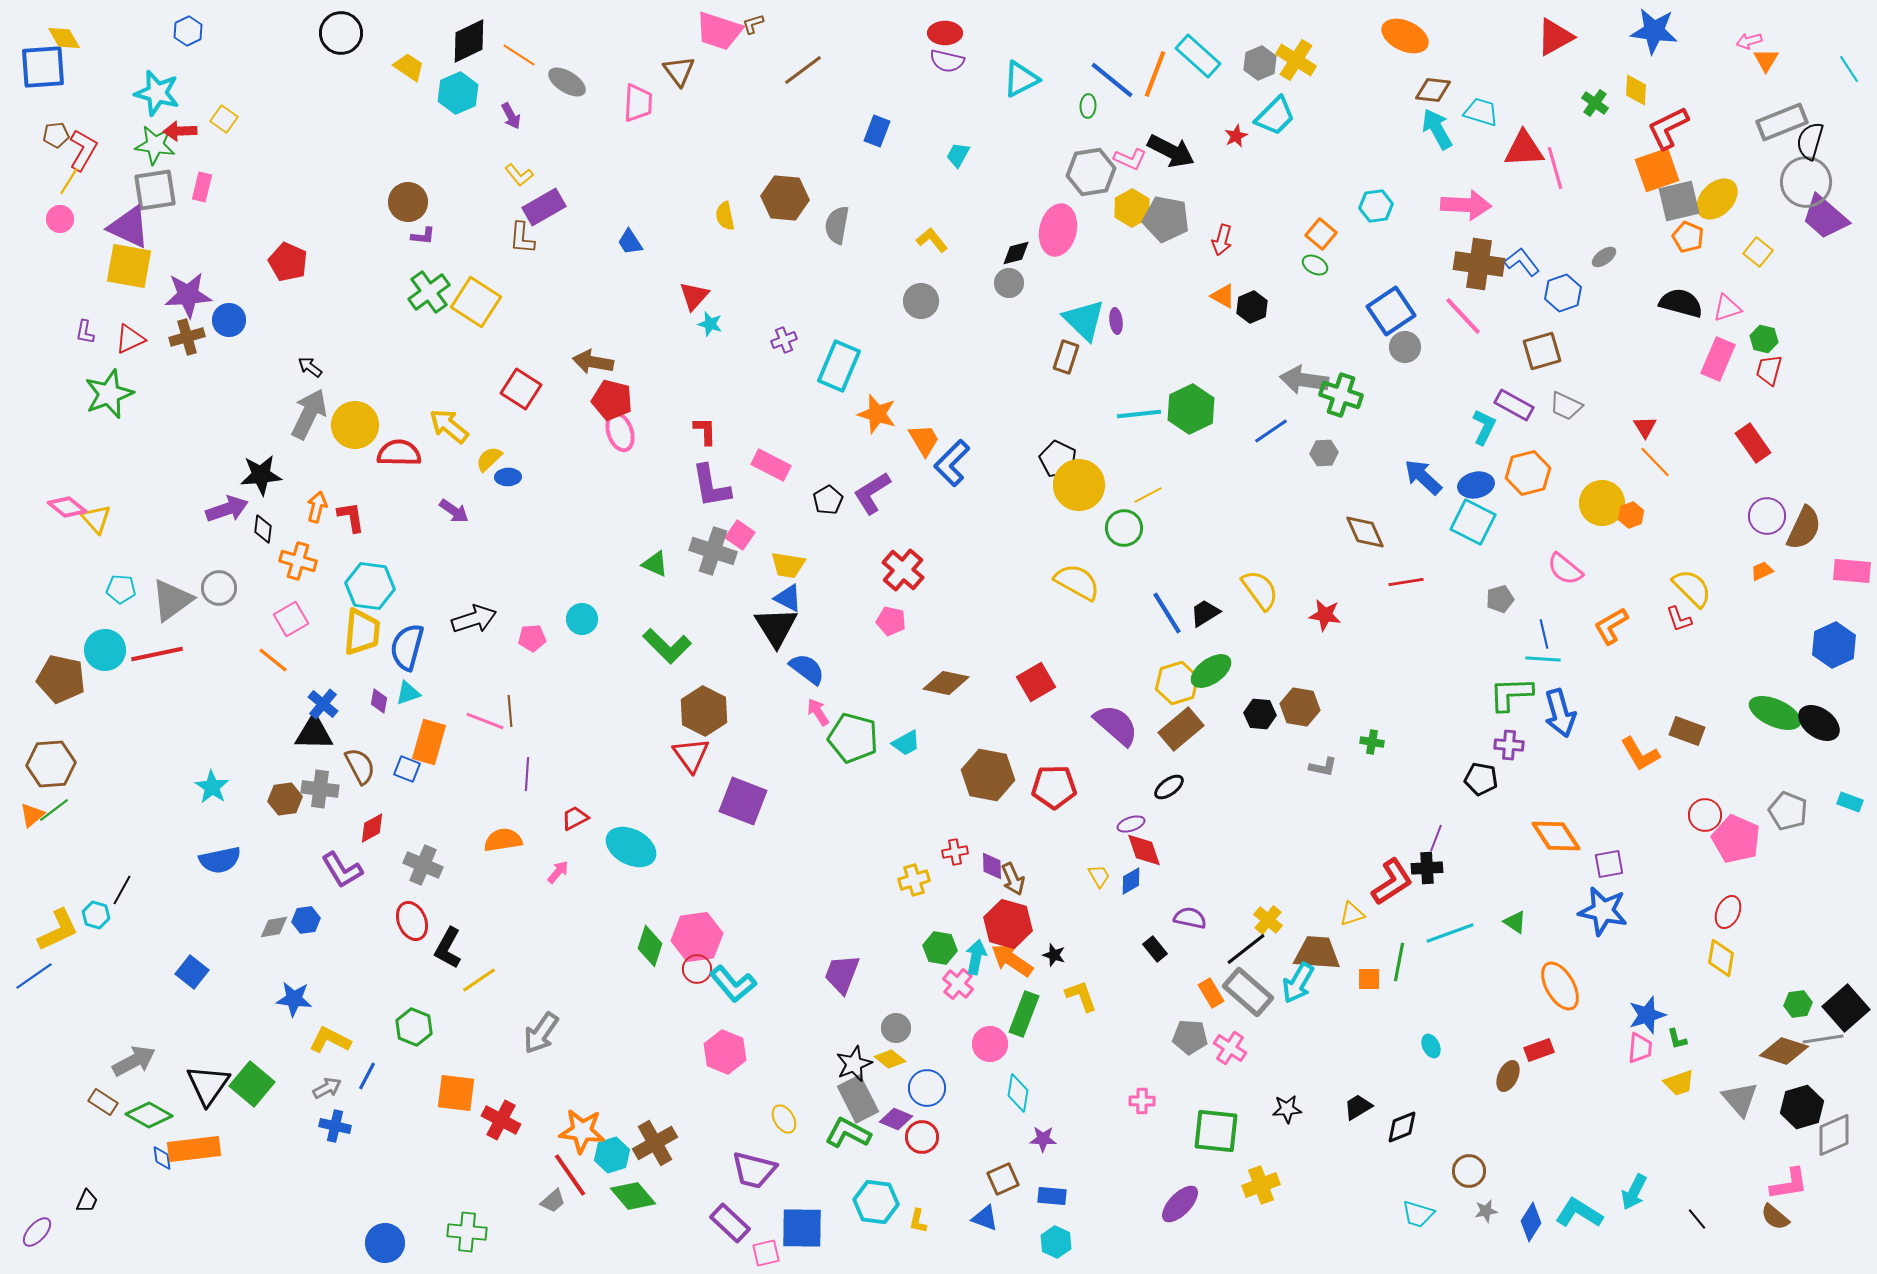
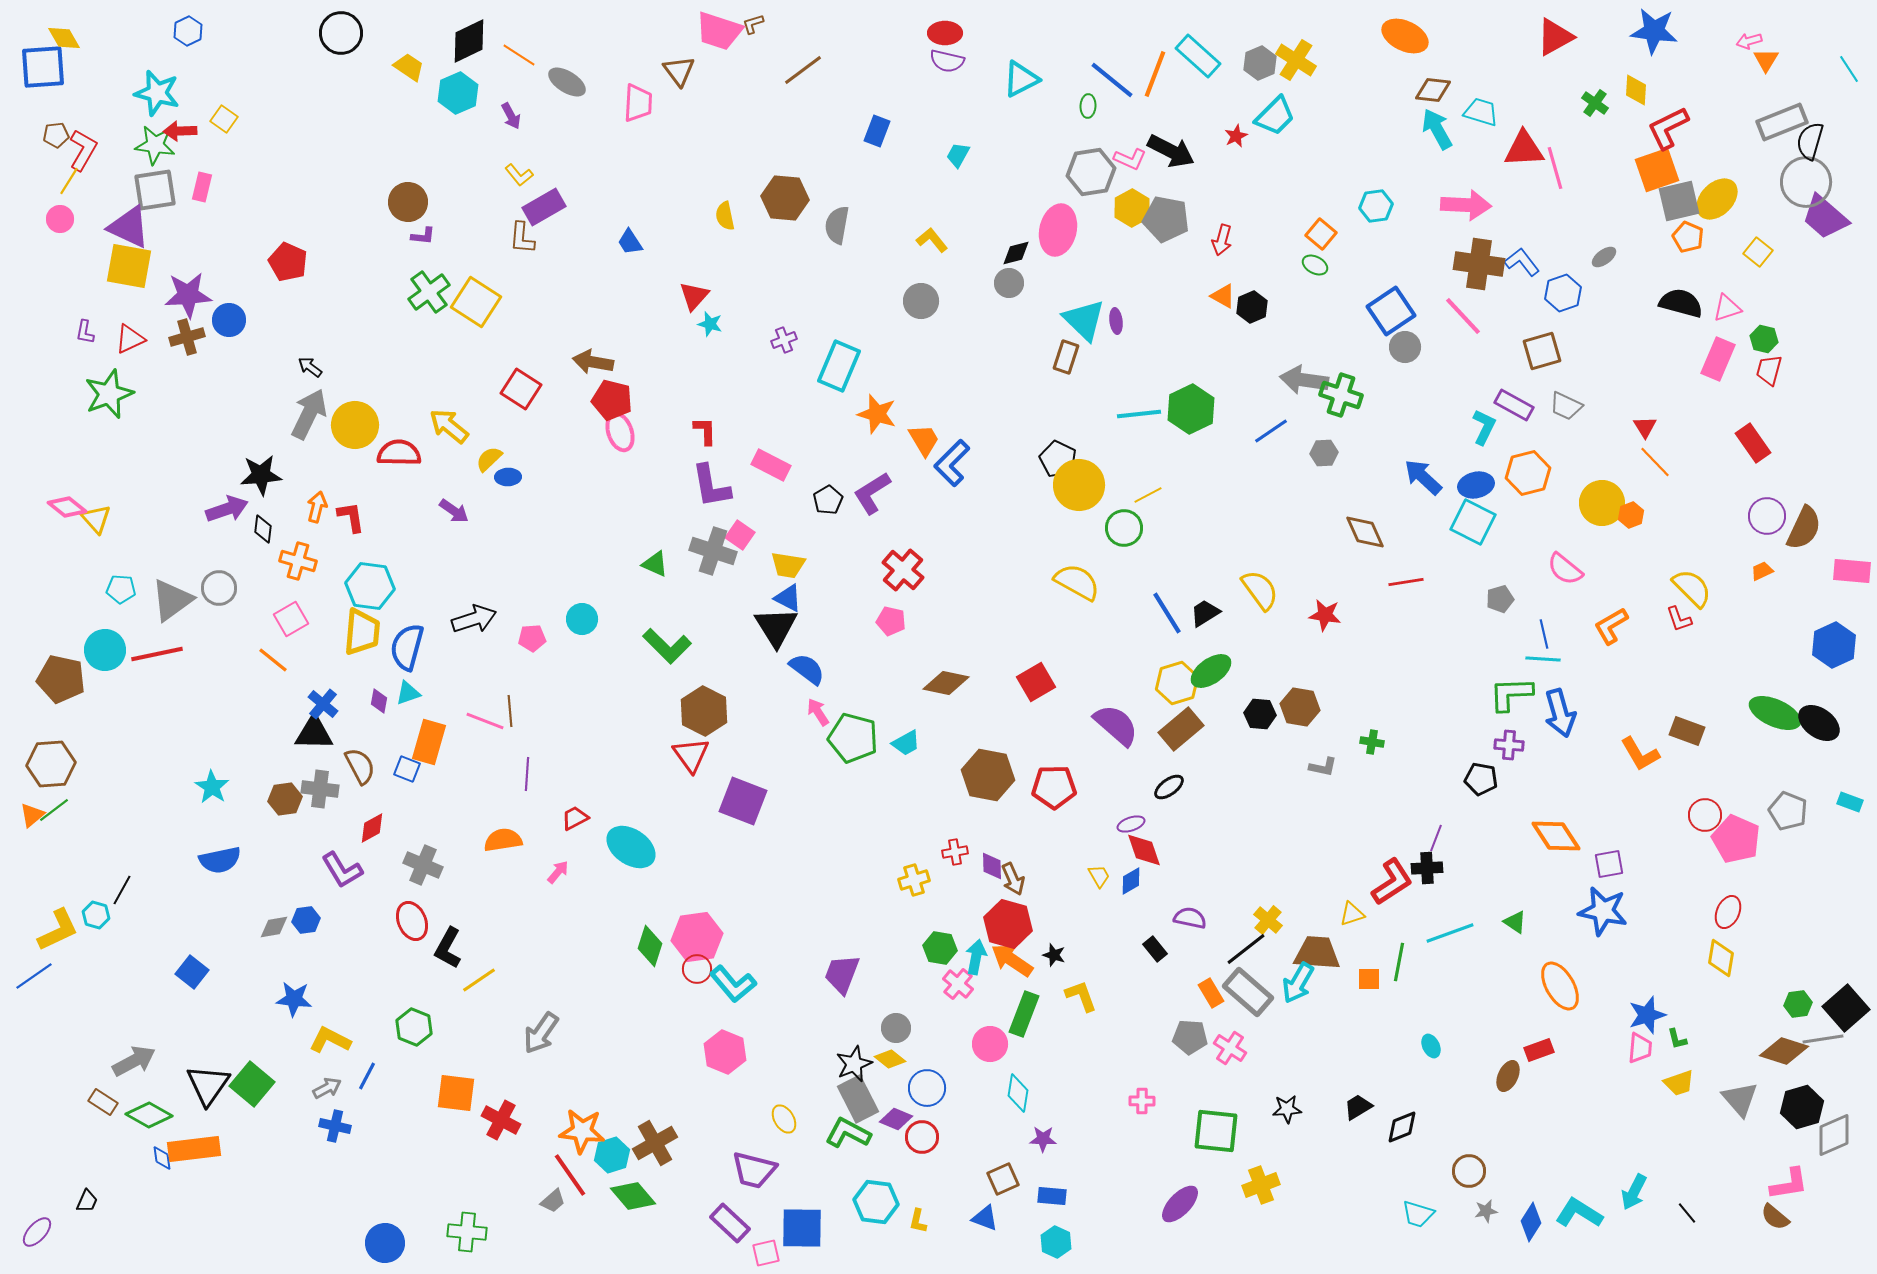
cyan ellipse at (631, 847): rotated 6 degrees clockwise
black line at (1697, 1219): moved 10 px left, 6 px up
